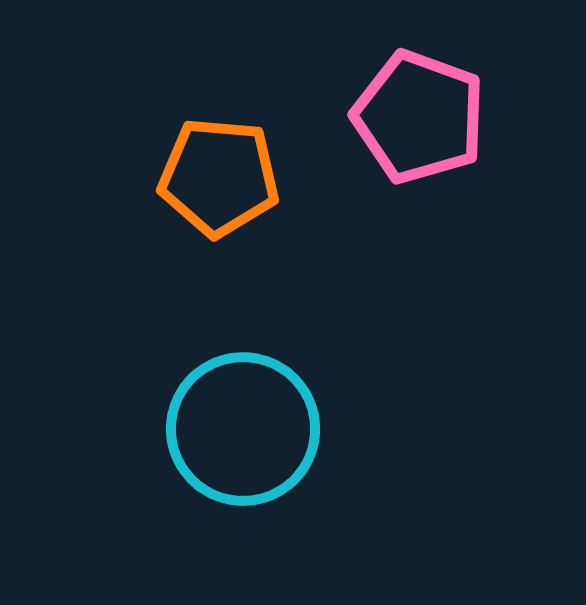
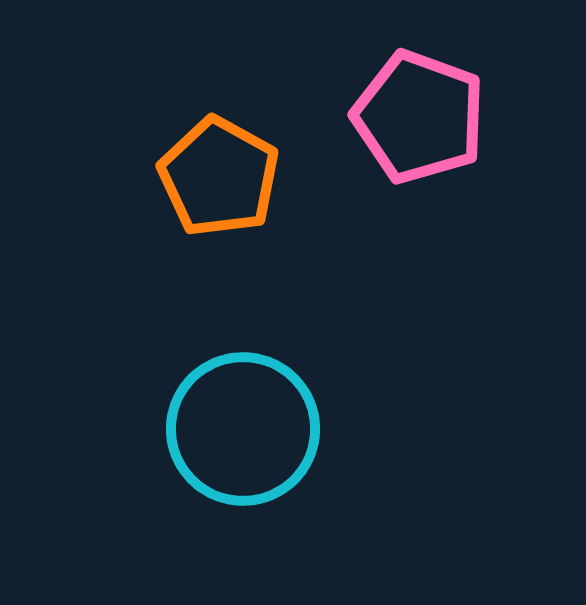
orange pentagon: rotated 24 degrees clockwise
